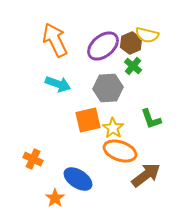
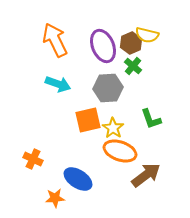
purple ellipse: rotated 72 degrees counterclockwise
orange star: rotated 30 degrees clockwise
